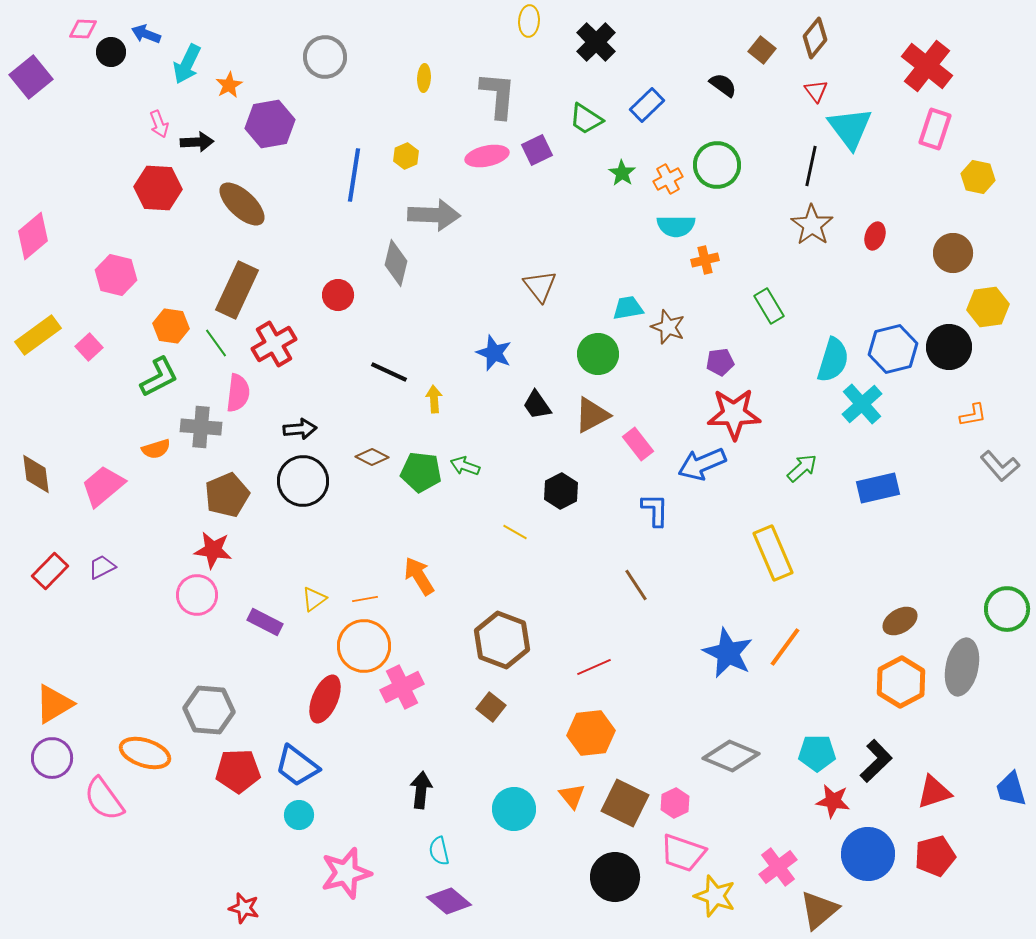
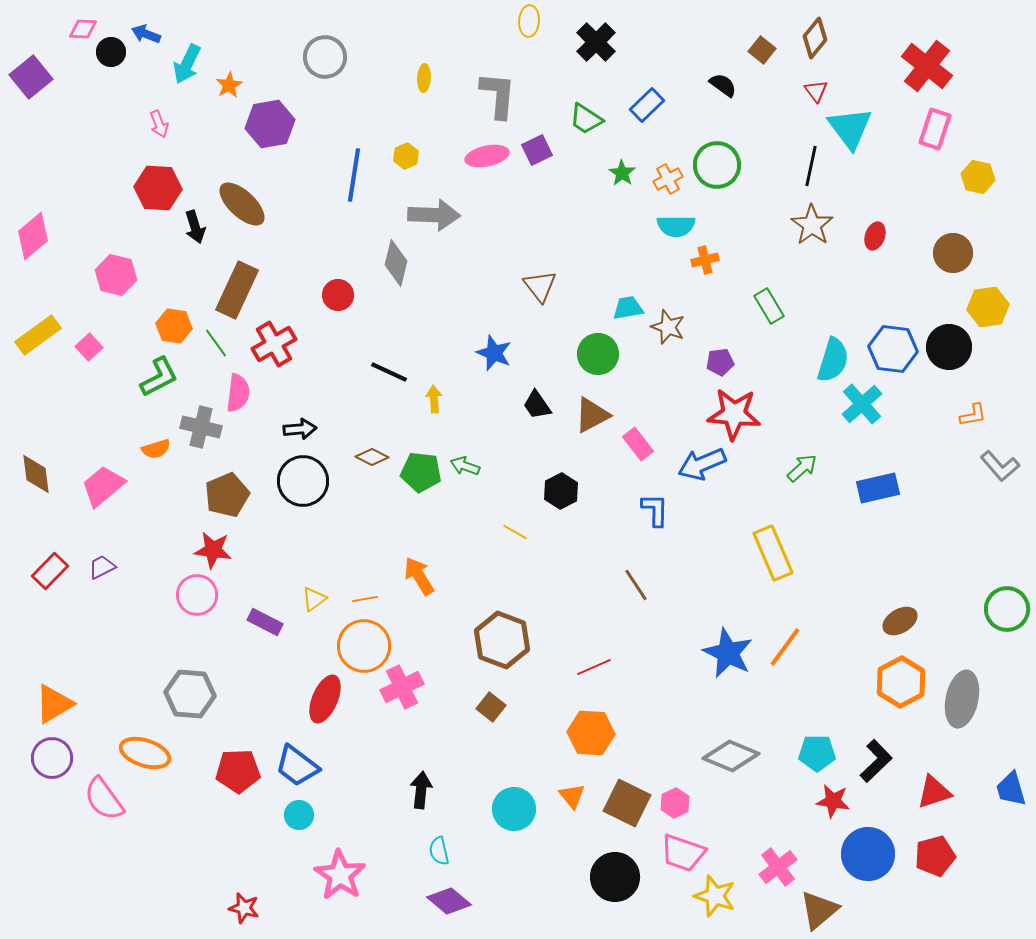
black arrow at (197, 142): moved 2 px left, 85 px down; rotated 76 degrees clockwise
orange hexagon at (171, 326): moved 3 px right
blue hexagon at (893, 349): rotated 21 degrees clockwise
red star at (734, 414): rotated 6 degrees clockwise
gray cross at (201, 427): rotated 9 degrees clockwise
gray ellipse at (962, 667): moved 32 px down
gray hexagon at (209, 710): moved 19 px left, 16 px up
orange hexagon at (591, 733): rotated 9 degrees clockwise
brown square at (625, 803): moved 2 px right
pink star at (346, 873): moved 6 px left, 2 px down; rotated 24 degrees counterclockwise
